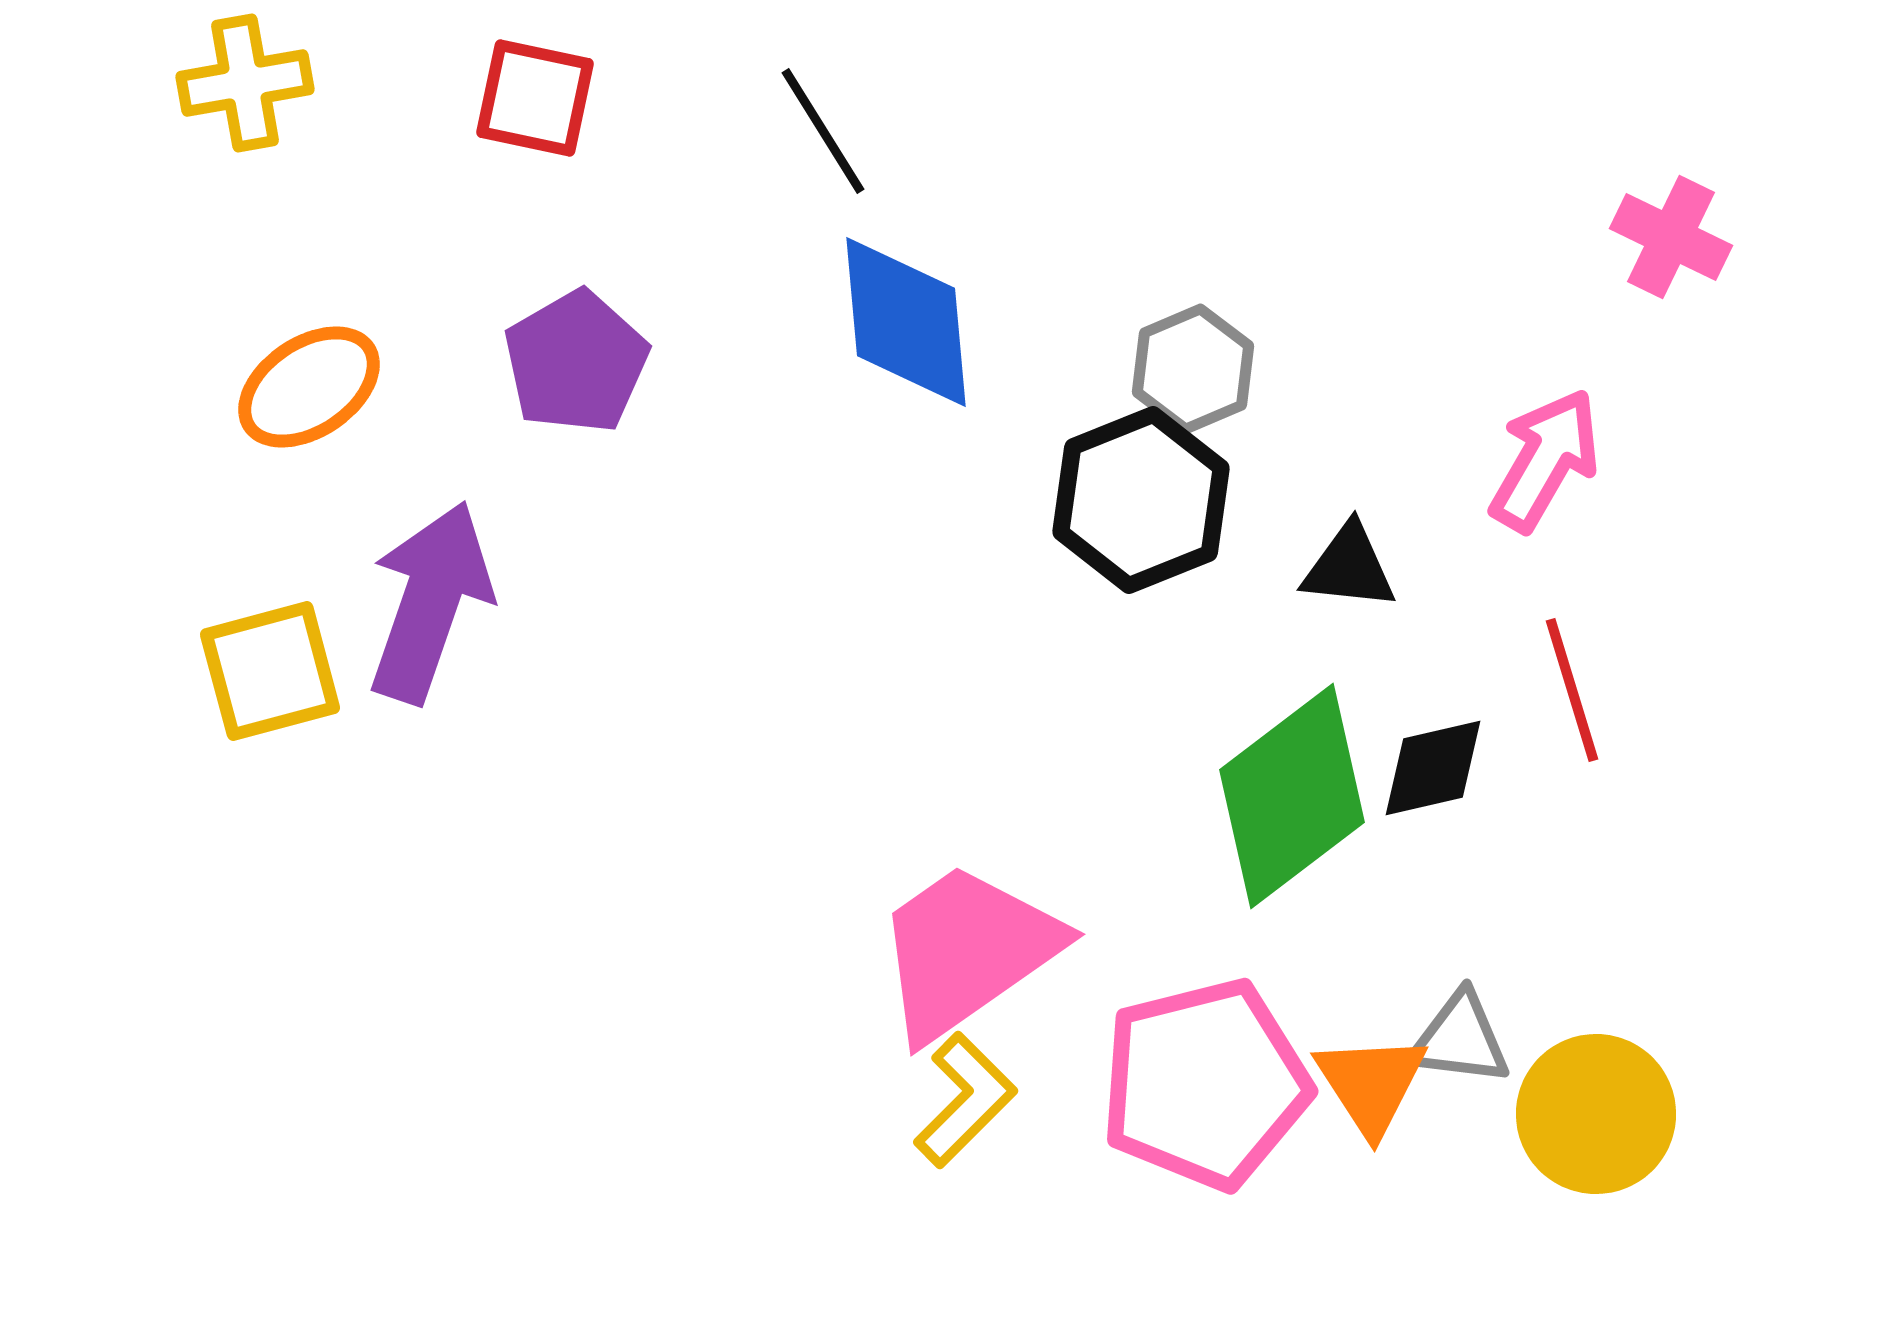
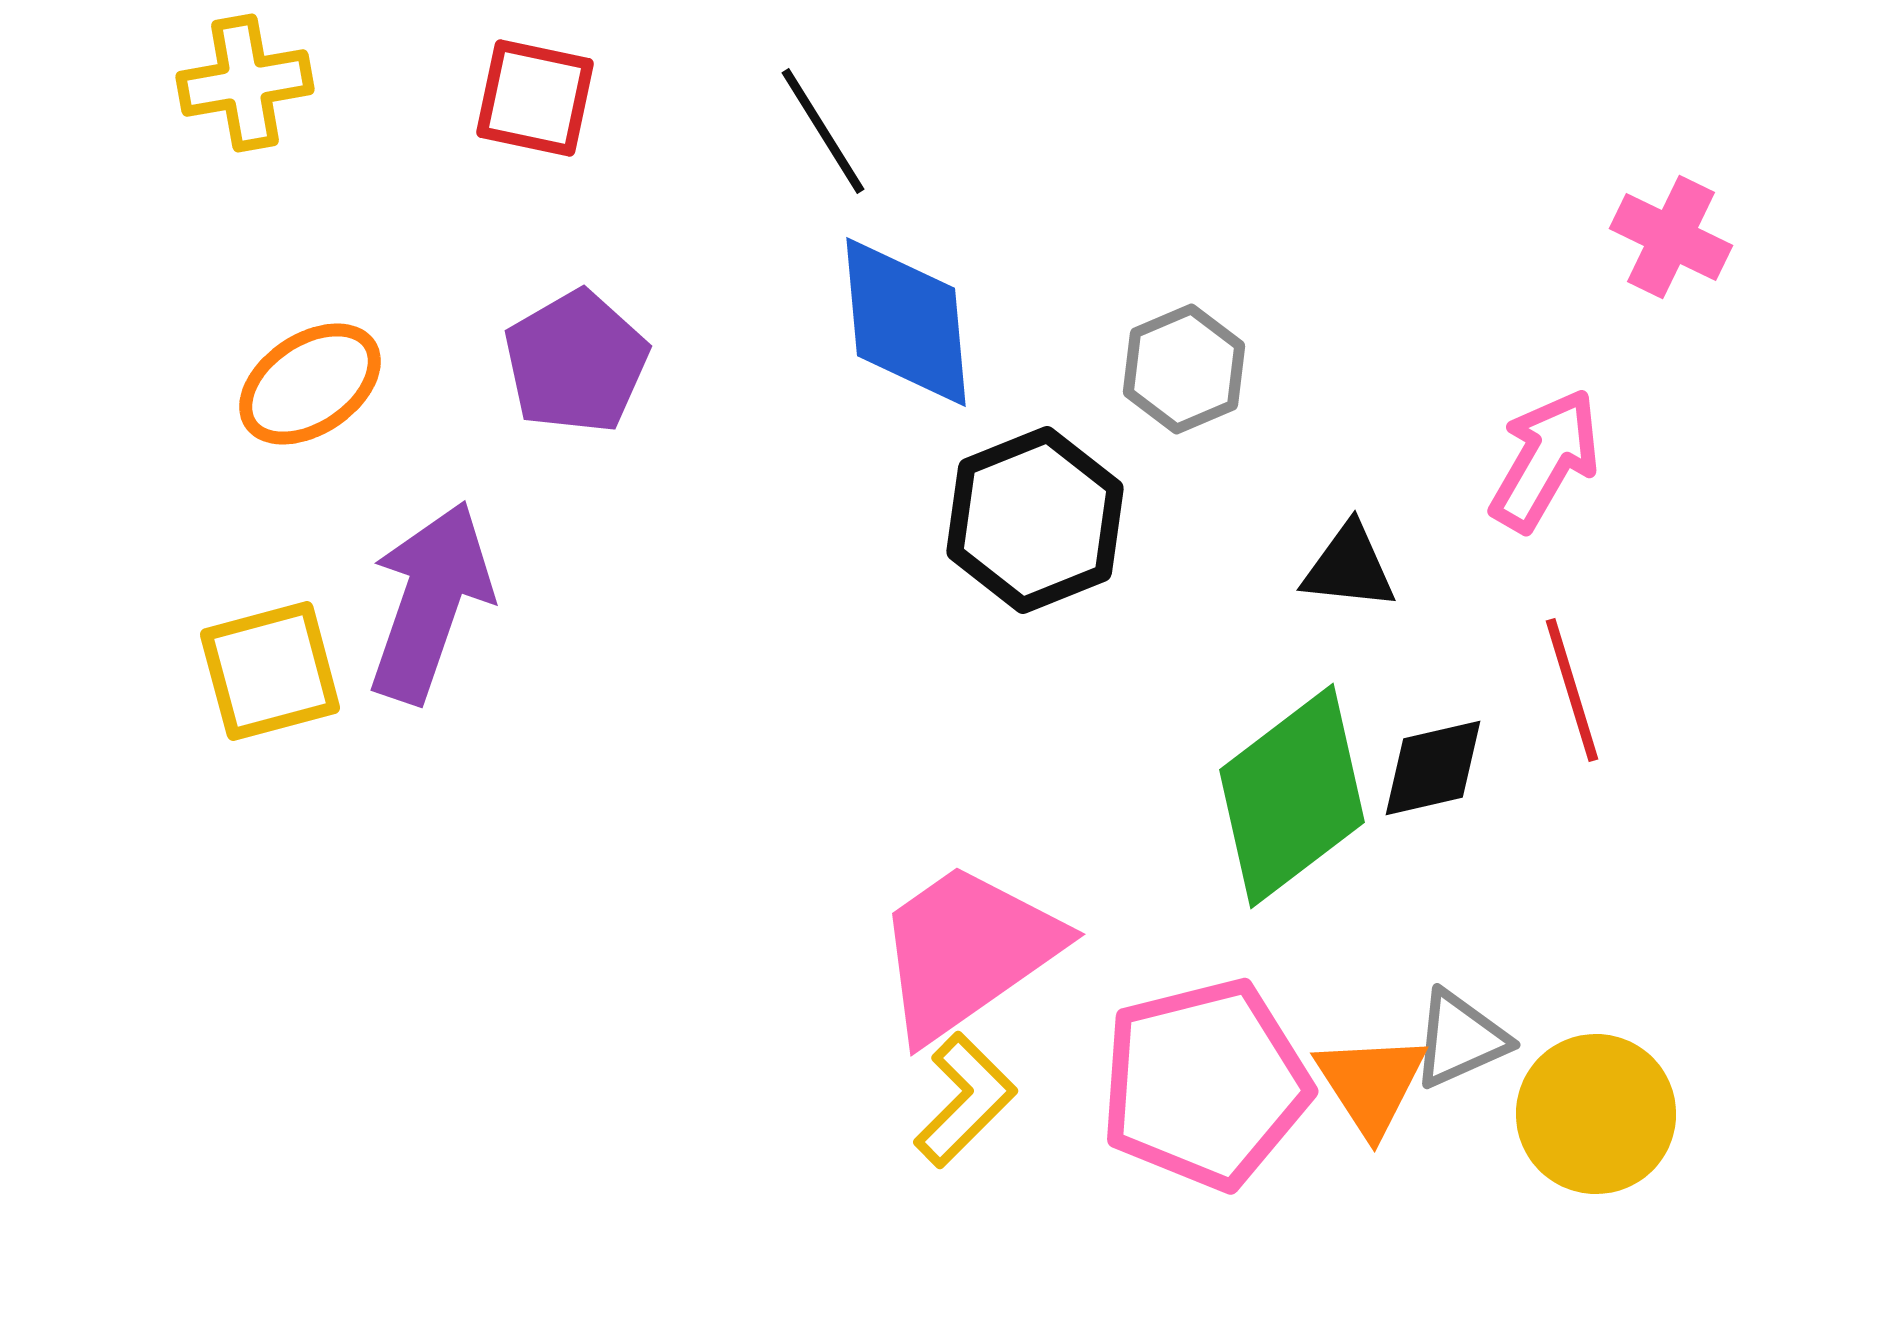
gray hexagon: moved 9 px left
orange ellipse: moved 1 px right, 3 px up
black hexagon: moved 106 px left, 20 px down
gray triangle: rotated 31 degrees counterclockwise
